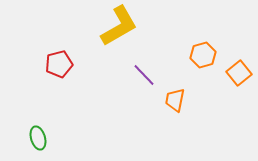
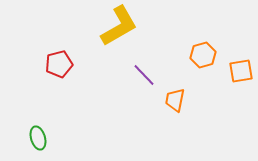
orange square: moved 2 px right, 2 px up; rotated 30 degrees clockwise
